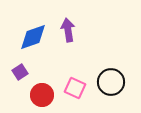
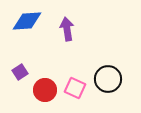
purple arrow: moved 1 px left, 1 px up
blue diamond: moved 6 px left, 16 px up; rotated 16 degrees clockwise
black circle: moved 3 px left, 3 px up
red circle: moved 3 px right, 5 px up
